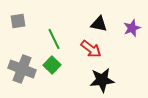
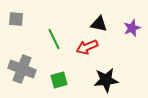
gray square: moved 2 px left, 2 px up; rotated 14 degrees clockwise
red arrow: moved 4 px left, 2 px up; rotated 120 degrees clockwise
green square: moved 7 px right, 15 px down; rotated 30 degrees clockwise
black star: moved 4 px right
